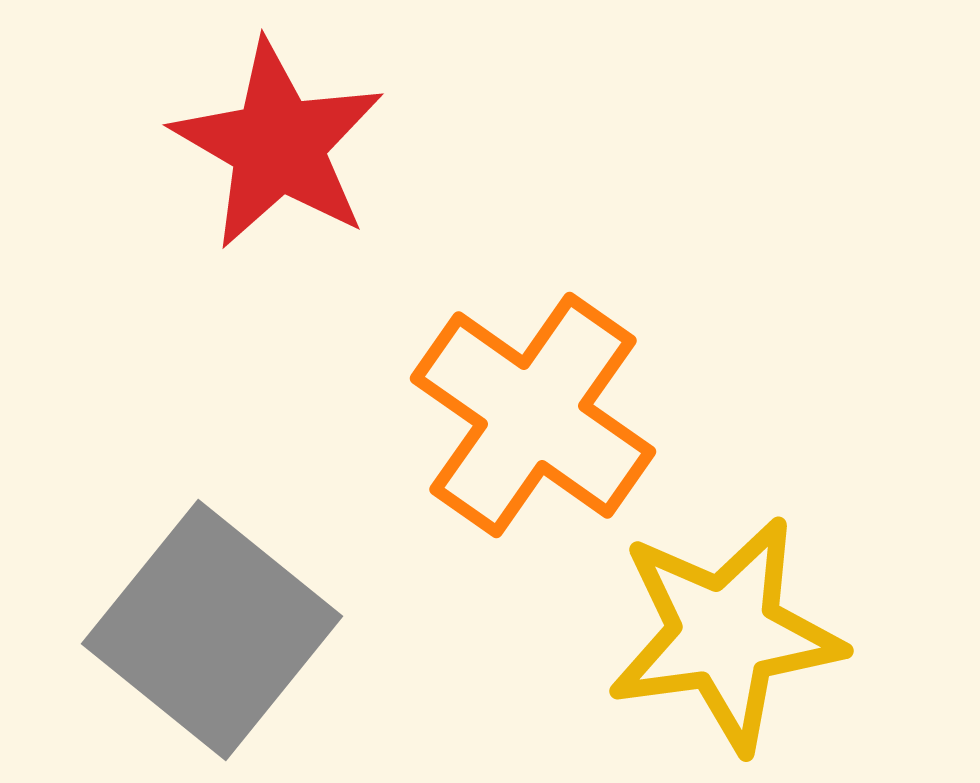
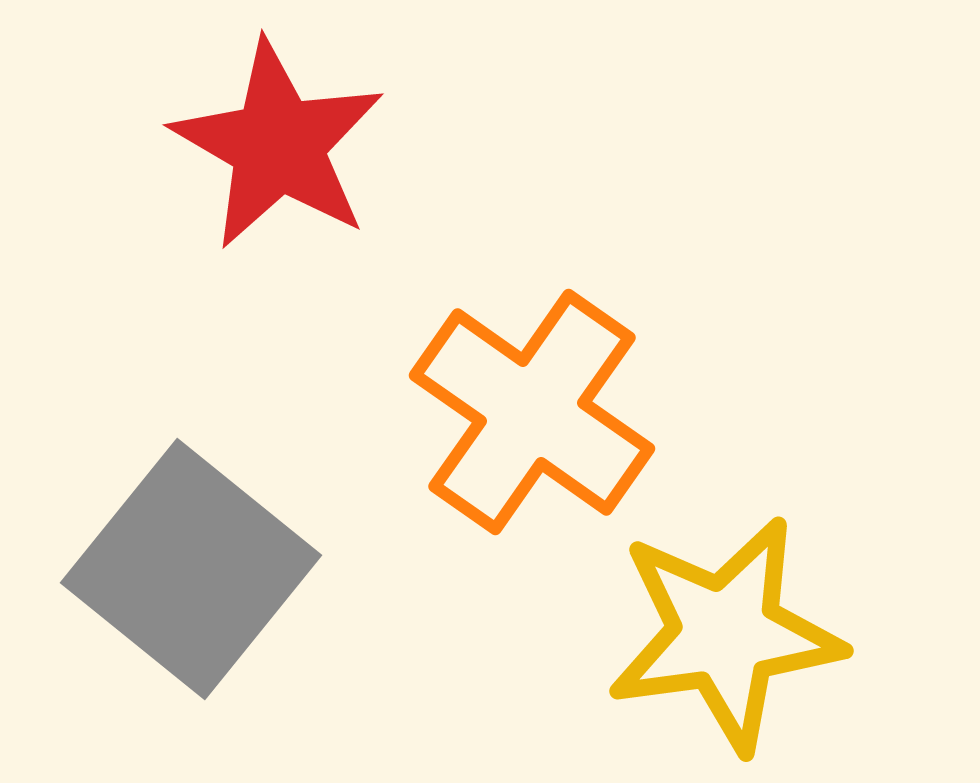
orange cross: moved 1 px left, 3 px up
gray square: moved 21 px left, 61 px up
